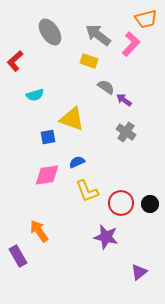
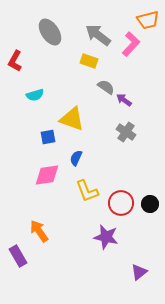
orange trapezoid: moved 2 px right, 1 px down
red L-shape: rotated 20 degrees counterclockwise
blue semicircle: moved 1 px left, 4 px up; rotated 42 degrees counterclockwise
